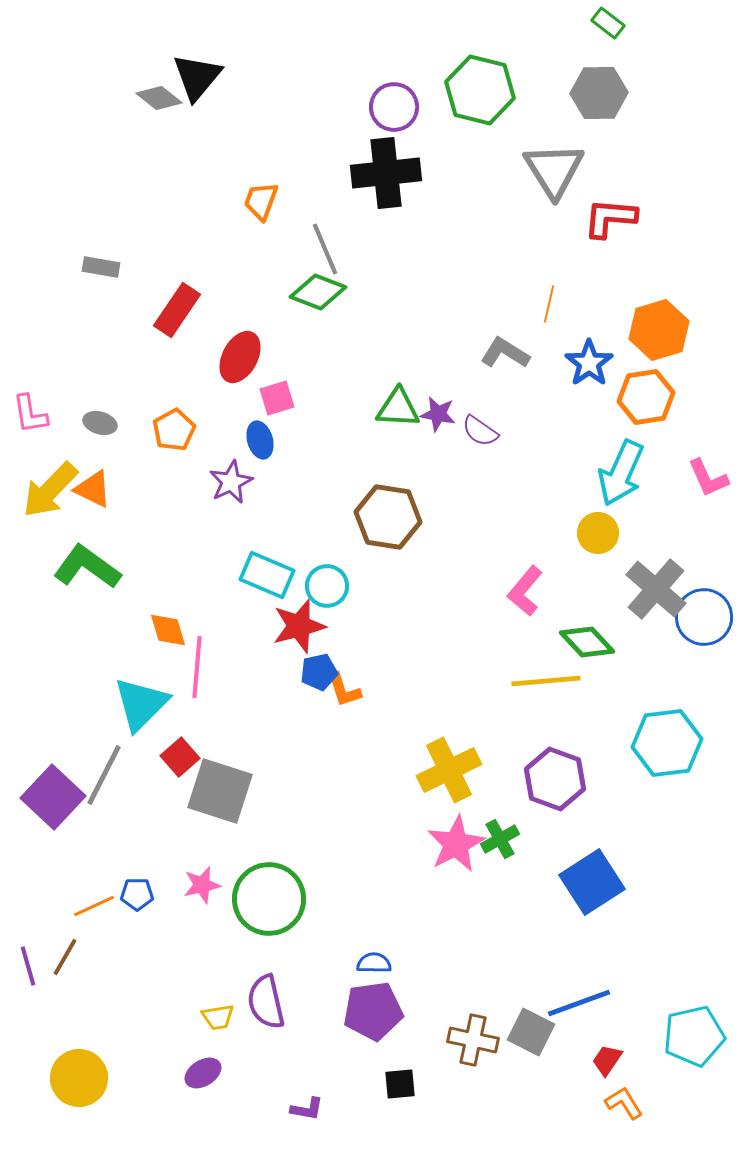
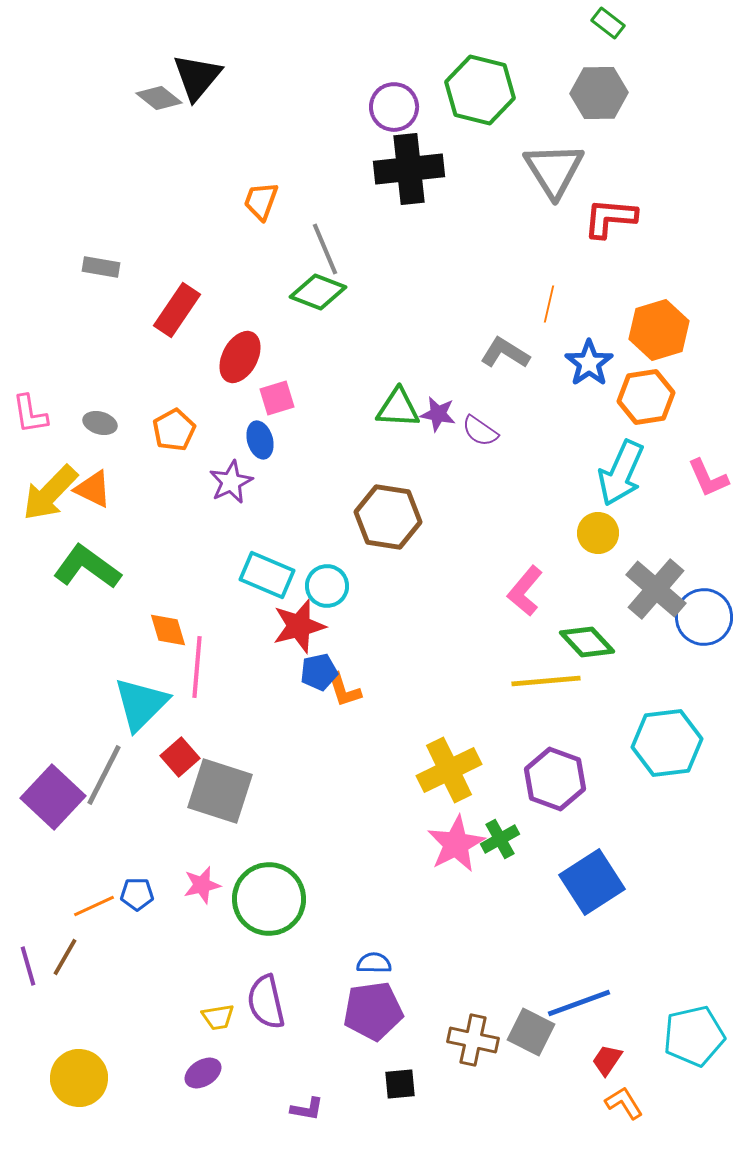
black cross at (386, 173): moved 23 px right, 4 px up
yellow arrow at (50, 490): moved 3 px down
